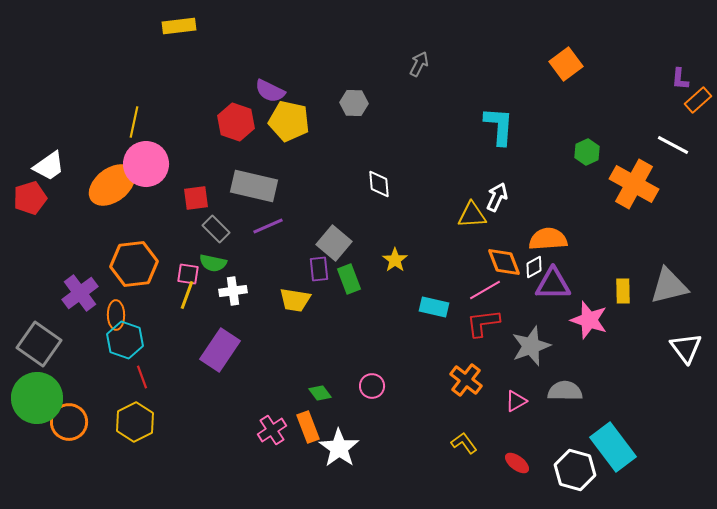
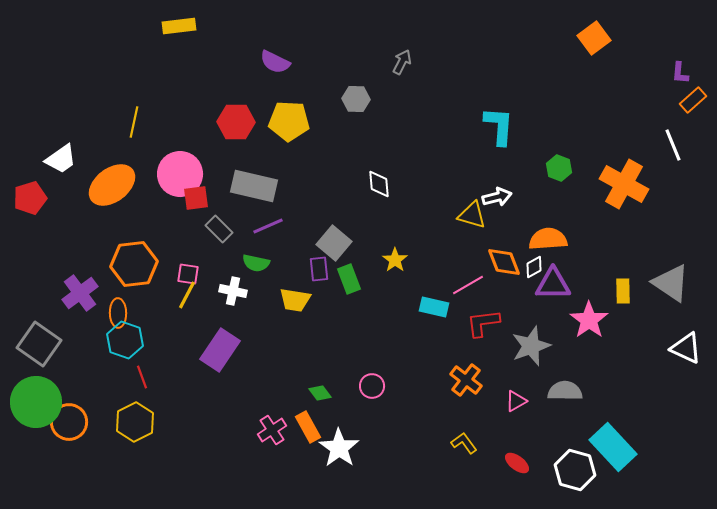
gray arrow at (419, 64): moved 17 px left, 2 px up
orange square at (566, 64): moved 28 px right, 26 px up
purple L-shape at (680, 79): moved 6 px up
purple semicircle at (270, 91): moved 5 px right, 29 px up
orange rectangle at (698, 100): moved 5 px left
gray hexagon at (354, 103): moved 2 px right, 4 px up
yellow pentagon at (289, 121): rotated 9 degrees counterclockwise
red hexagon at (236, 122): rotated 18 degrees counterclockwise
white line at (673, 145): rotated 40 degrees clockwise
green hexagon at (587, 152): moved 28 px left, 16 px down; rotated 15 degrees counterclockwise
pink circle at (146, 164): moved 34 px right, 10 px down
white trapezoid at (49, 166): moved 12 px right, 7 px up
orange cross at (634, 184): moved 10 px left
white arrow at (497, 197): rotated 52 degrees clockwise
yellow triangle at (472, 215): rotated 20 degrees clockwise
gray rectangle at (216, 229): moved 3 px right
green semicircle at (213, 263): moved 43 px right
gray triangle at (669, 286): moved 2 px right, 3 px up; rotated 48 degrees clockwise
pink line at (485, 290): moved 17 px left, 5 px up
white cross at (233, 291): rotated 20 degrees clockwise
yellow line at (187, 295): rotated 8 degrees clockwise
orange ellipse at (116, 315): moved 2 px right, 2 px up
pink star at (589, 320): rotated 18 degrees clockwise
white triangle at (686, 348): rotated 28 degrees counterclockwise
green circle at (37, 398): moved 1 px left, 4 px down
orange rectangle at (308, 427): rotated 8 degrees counterclockwise
cyan rectangle at (613, 447): rotated 6 degrees counterclockwise
